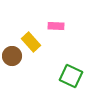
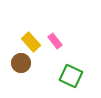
pink rectangle: moved 1 px left, 15 px down; rotated 49 degrees clockwise
brown circle: moved 9 px right, 7 px down
